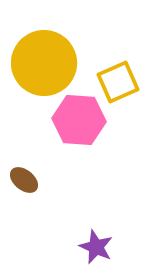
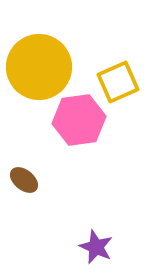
yellow circle: moved 5 px left, 4 px down
pink hexagon: rotated 12 degrees counterclockwise
